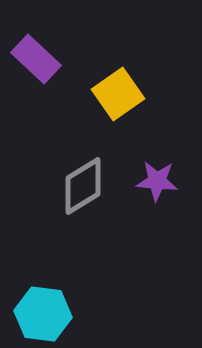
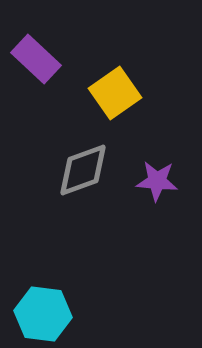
yellow square: moved 3 px left, 1 px up
gray diamond: moved 16 px up; rotated 12 degrees clockwise
